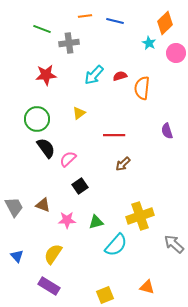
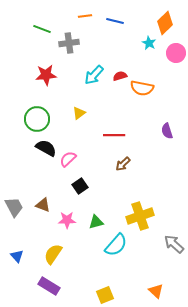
orange semicircle: rotated 85 degrees counterclockwise
black semicircle: rotated 25 degrees counterclockwise
orange triangle: moved 9 px right, 4 px down; rotated 28 degrees clockwise
